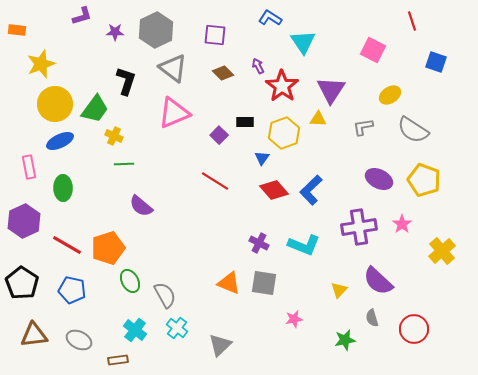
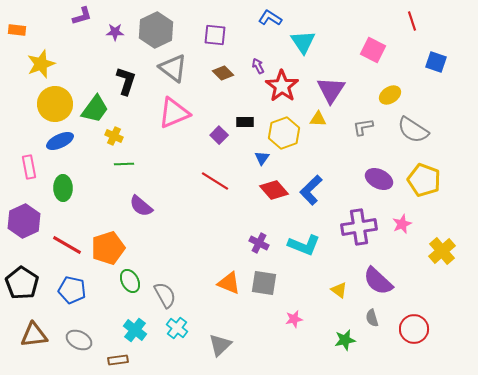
pink star at (402, 224): rotated 12 degrees clockwise
yellow triangle at (339, 290): rotated 36 degrees counterclockwise
